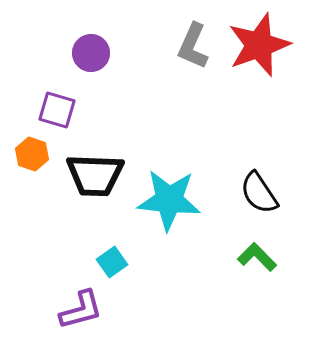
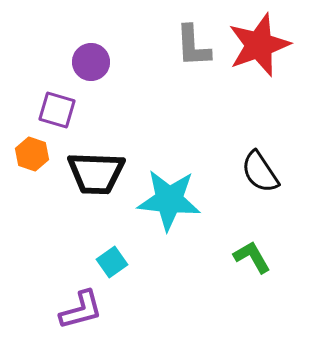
gray L-shape: rotated 27 degrees counterclockwise
purple circle: moved 9 px down
black trapezoid: moved 1 px right, 2 px up
black semicircle: moved 1 px right, 21 px up
green L-shape: moved 5 px left; rotated 15 degrees clockwise
